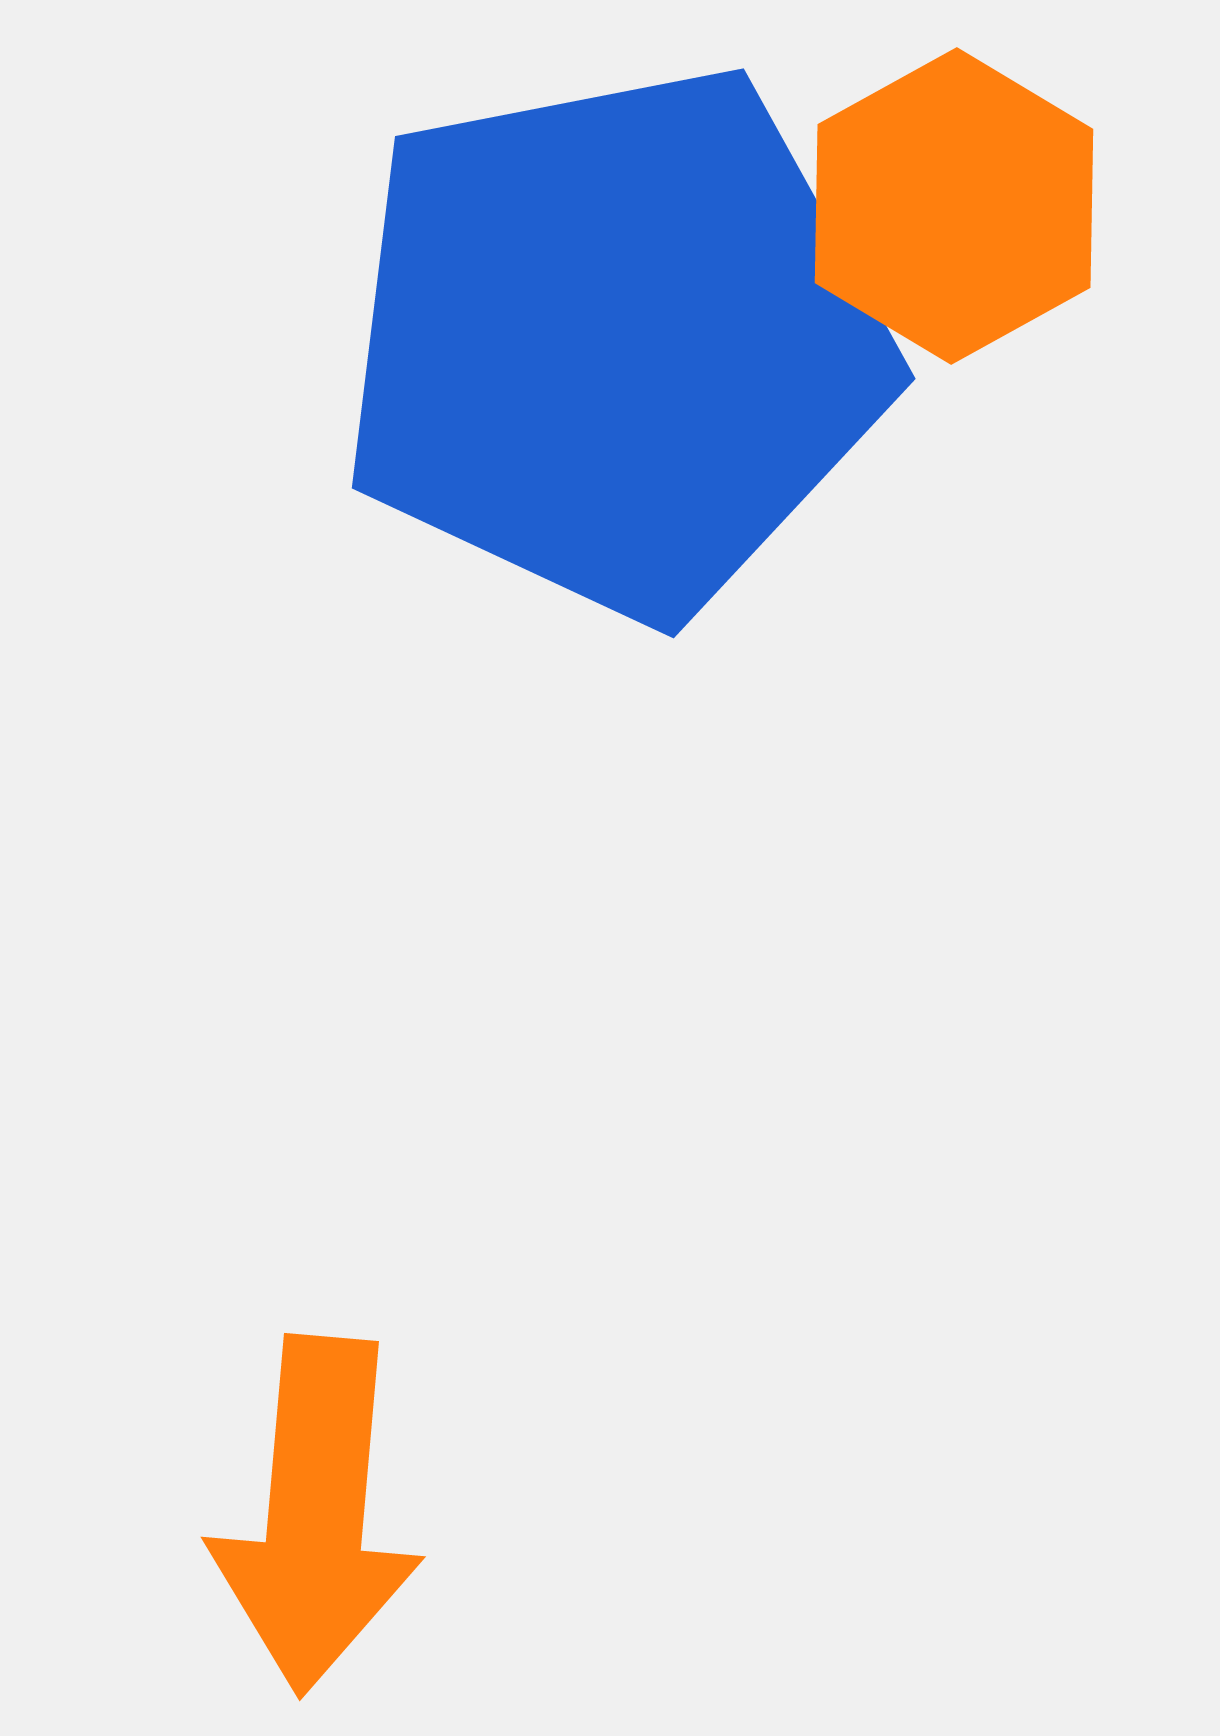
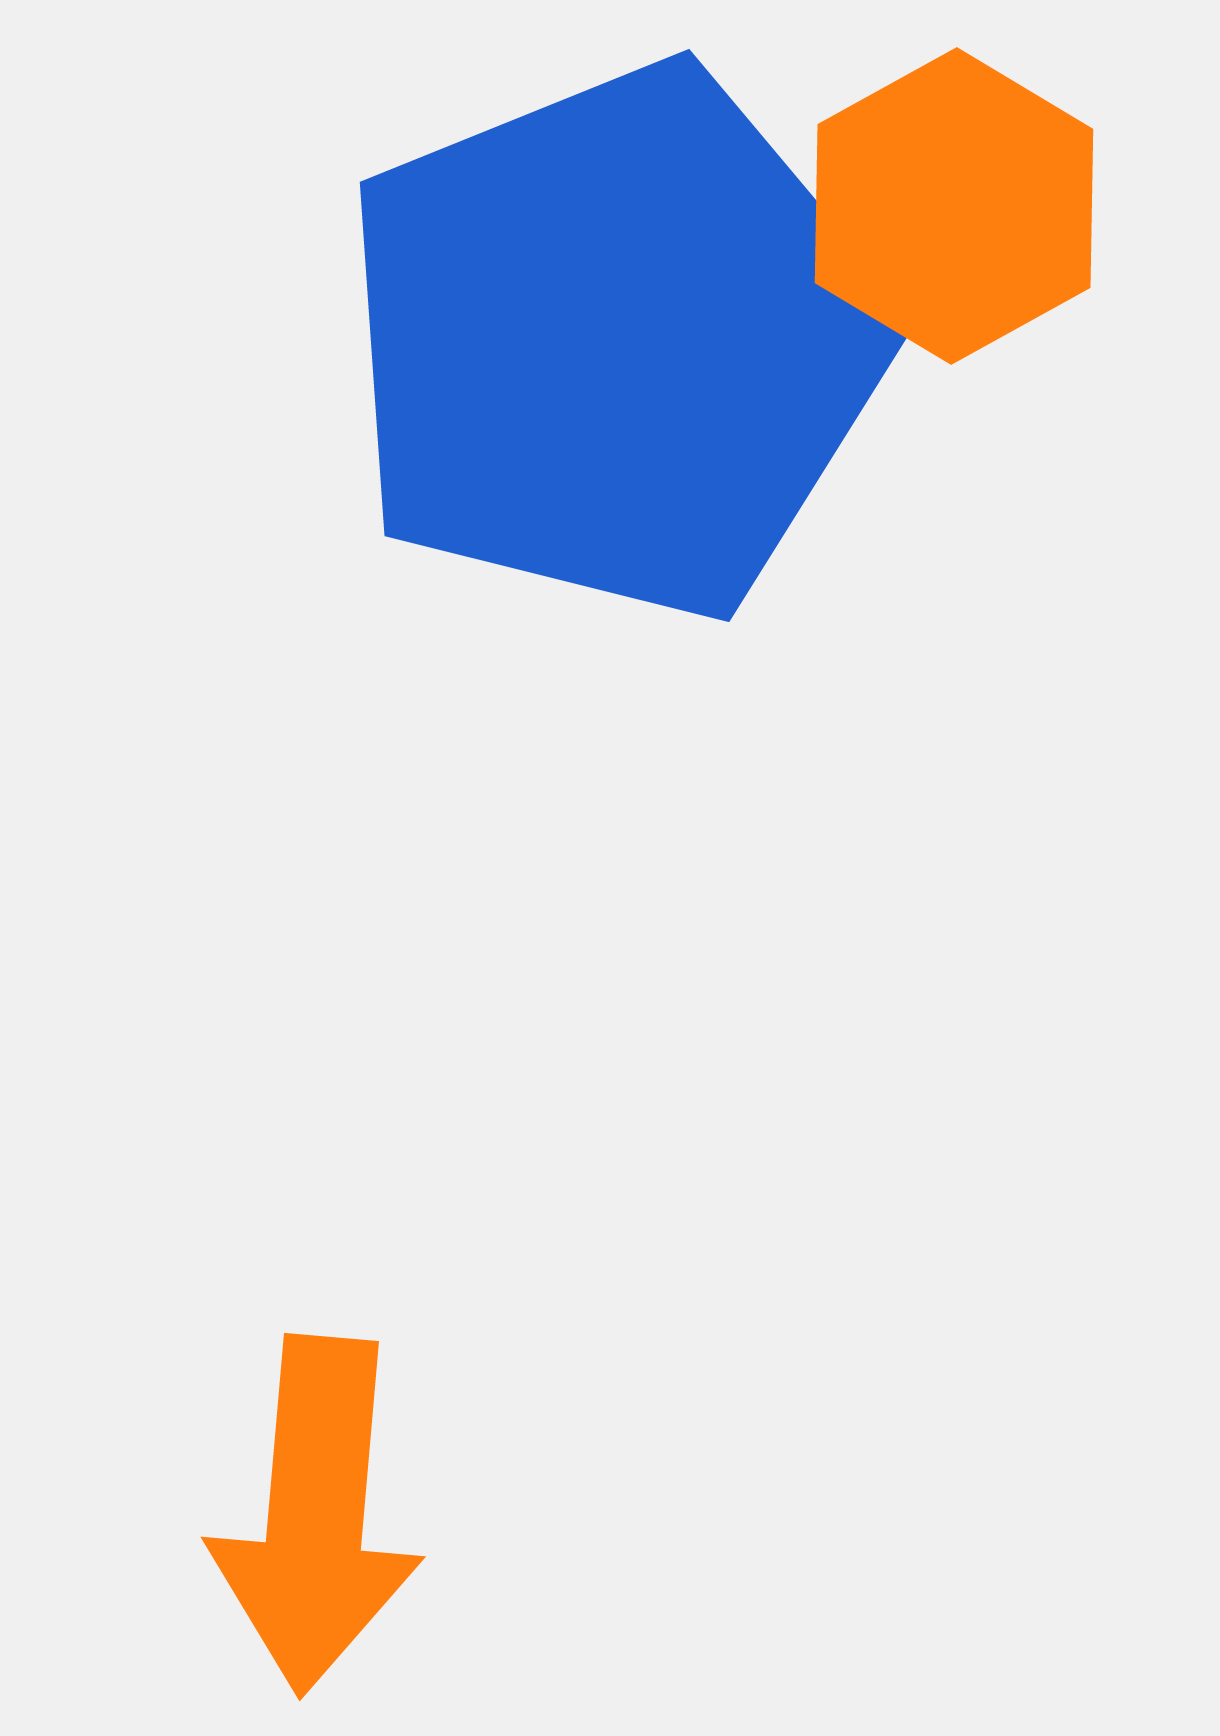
blue pentagon: rotated 11 degrees counterclockwise
